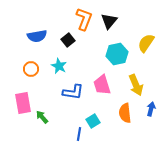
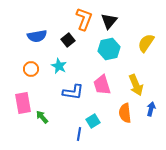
cyan hexagon: moved 8 px left, 5 px up
